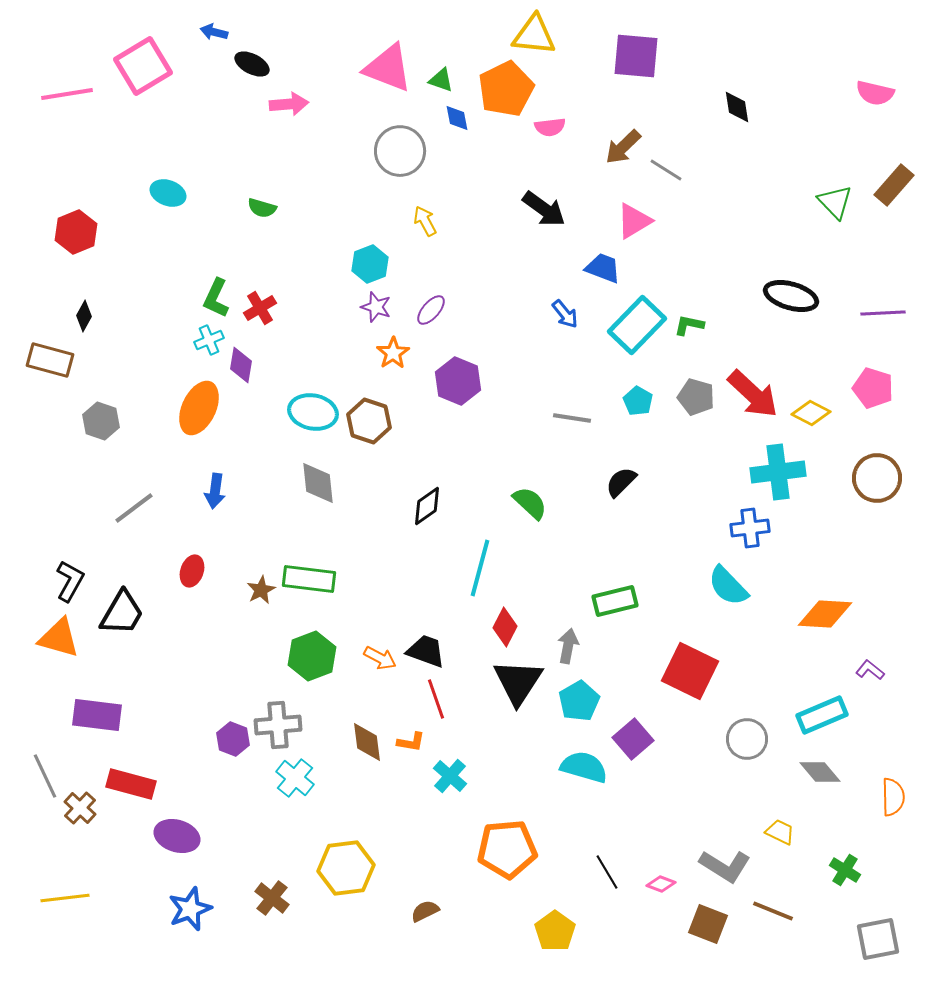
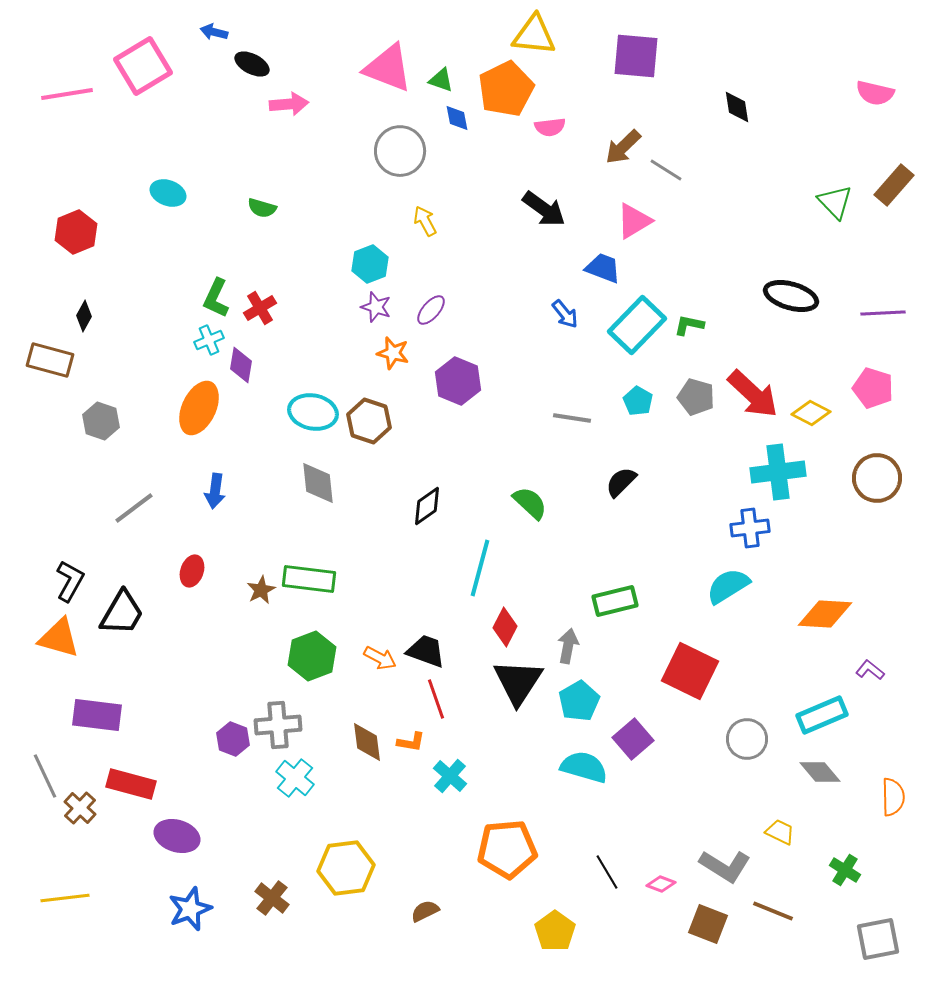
orange star at (393, 353): rotated 24 degrees counterclockwise
cyan semicircle at (728, 586): rotated 102 degrees clockwise
